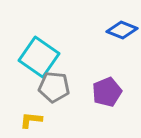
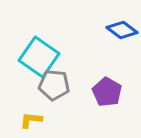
blue diamond: rotated 16 degrees clockwise
gray pentagon: moved 2 px up
purple pentagon: rotated 20 degrees counterclockwise
